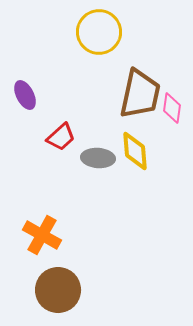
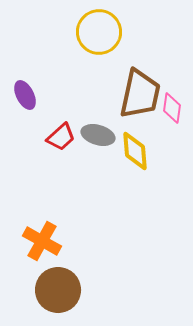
gray ellipse: moved 23 px up; rotated 12 degrees clockwise
orange cross: moved 6 px down
